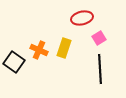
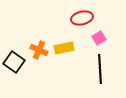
yellow rectangle: rotated 60 degrees clockwise
